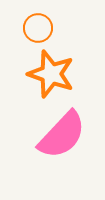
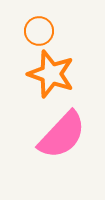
orange circle: moved 1 px right, 3 px down
